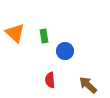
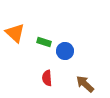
green rectangle: moved 6 px down; rotated 64 degrees counterclockwise
red semicircle: moved 3 px left, 2 px up
brown arrow: moved 3 px left, 1 px up
